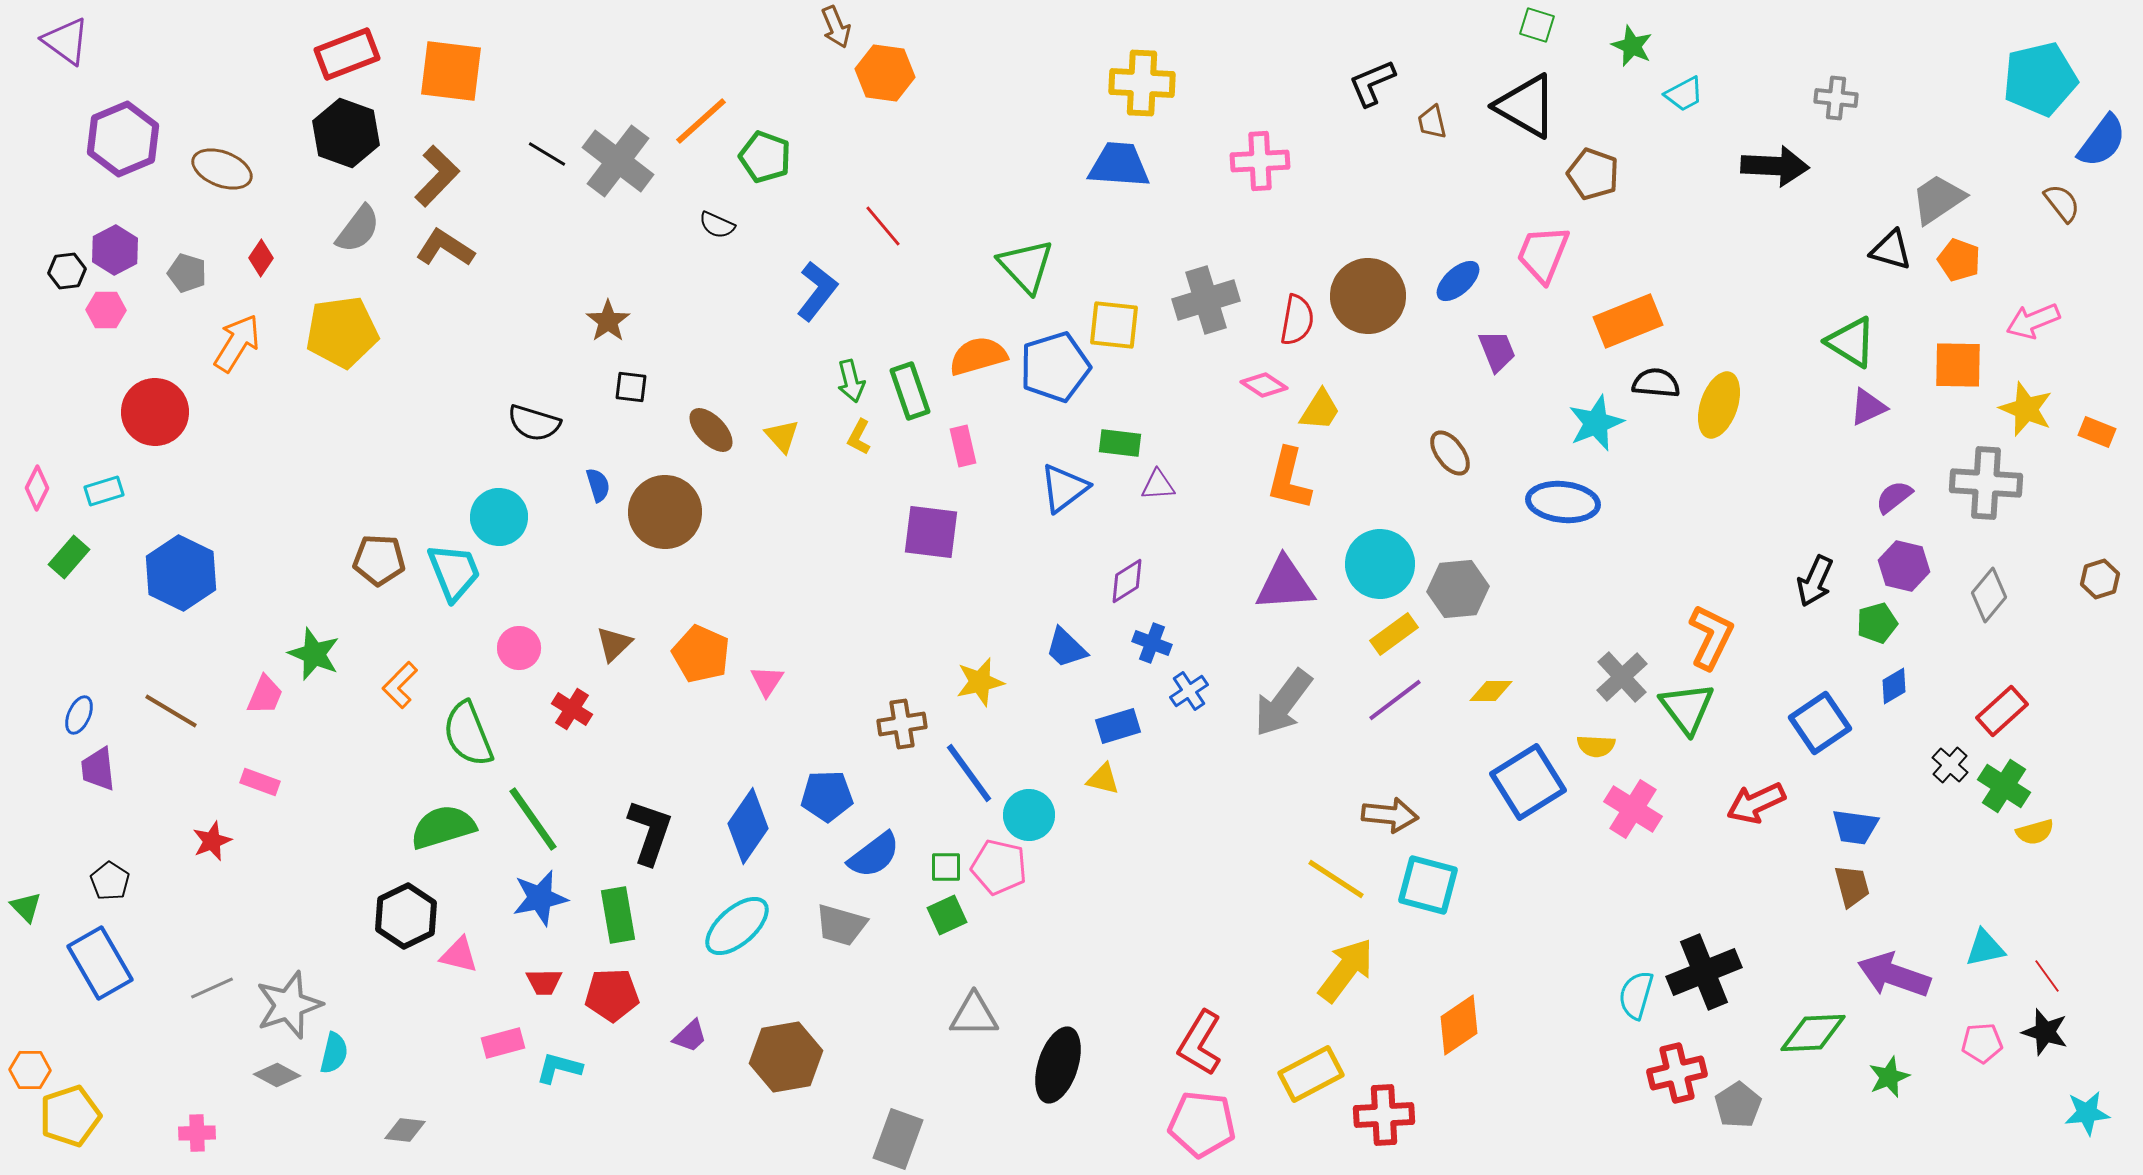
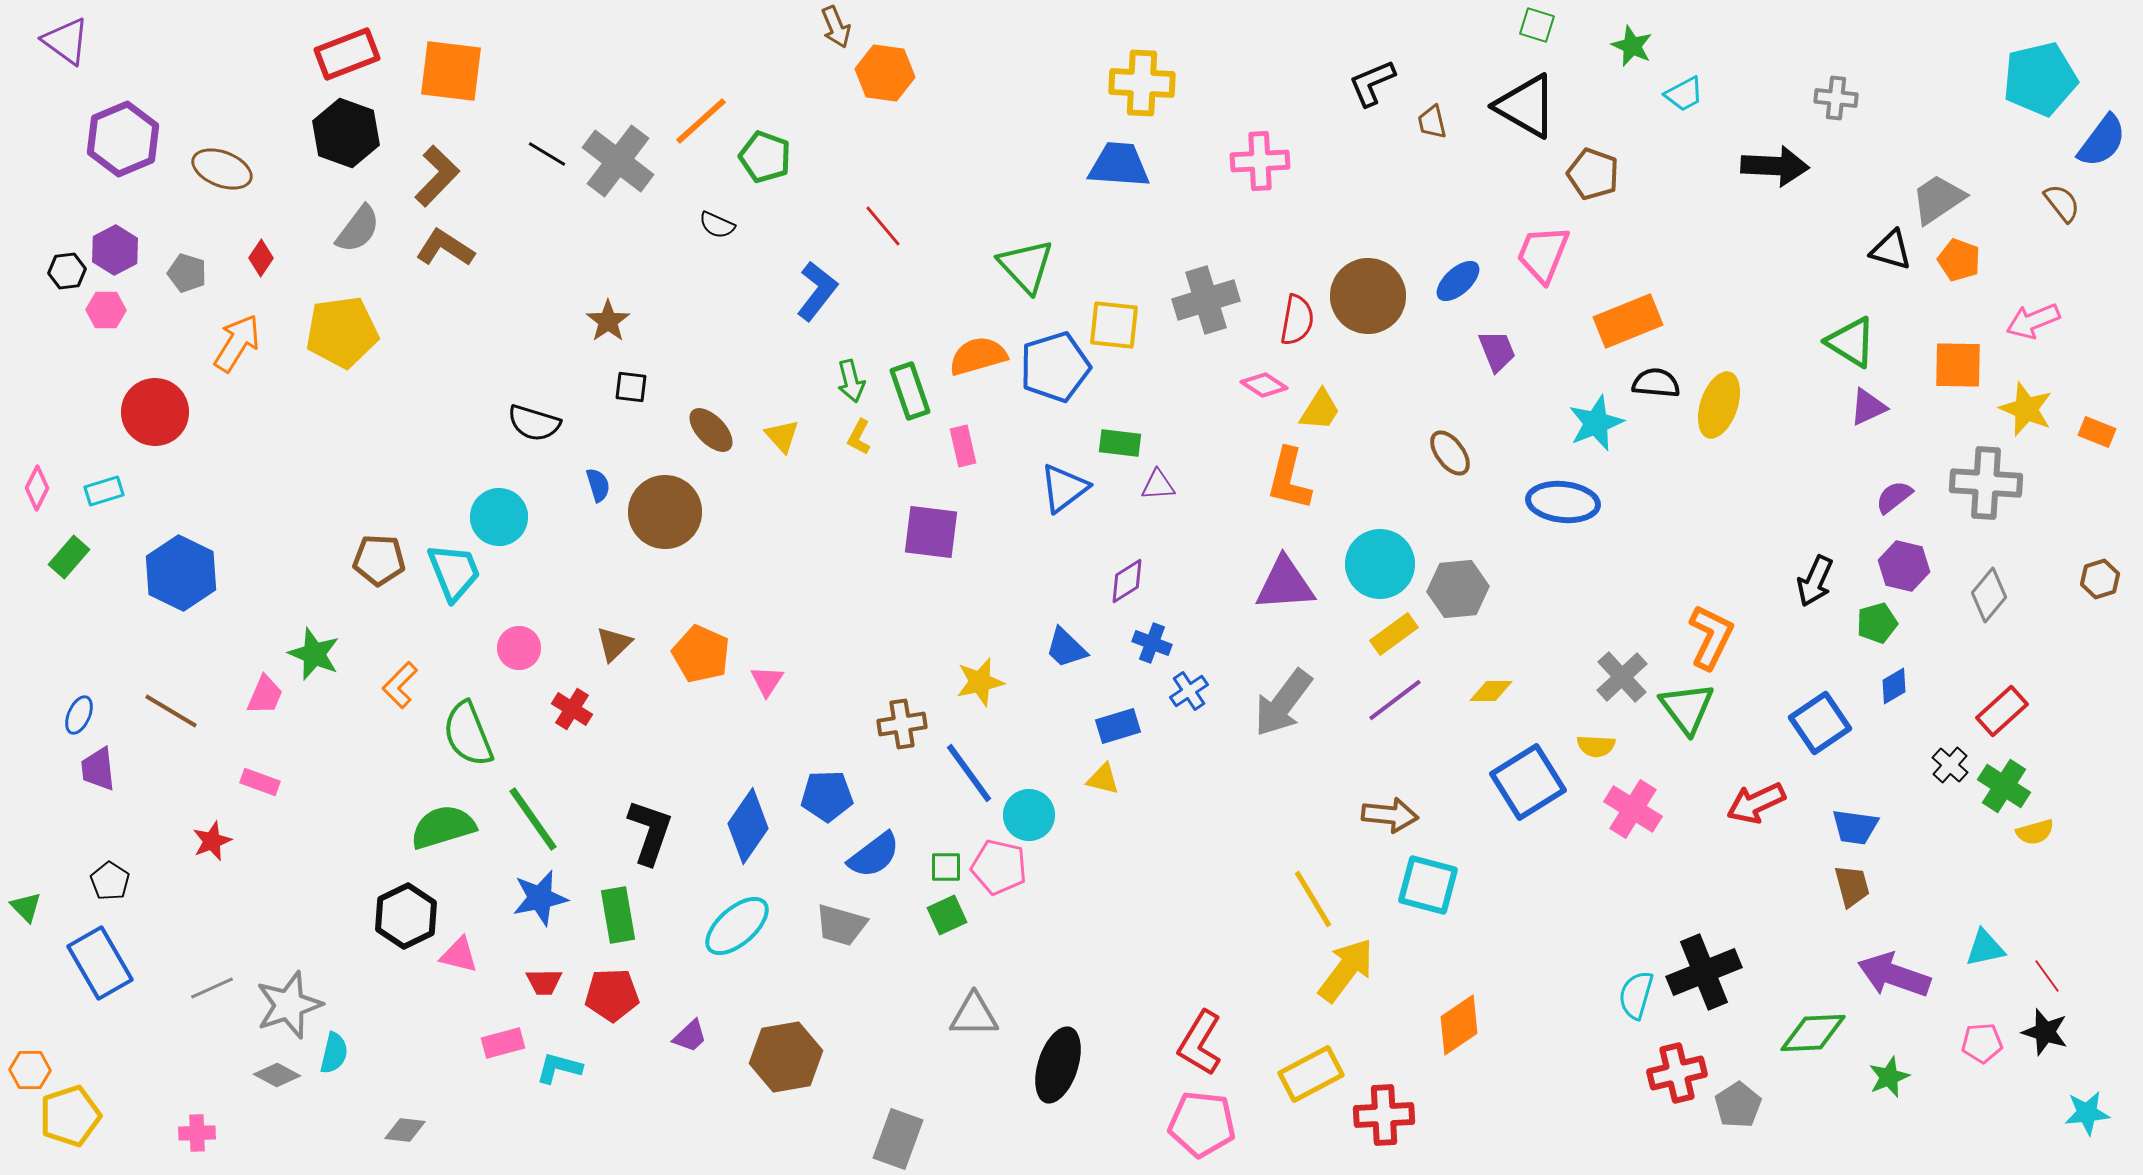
yellow line at (1336, 879): moved 23 px left, 20 px down; rotated 26 degrees clockwise
